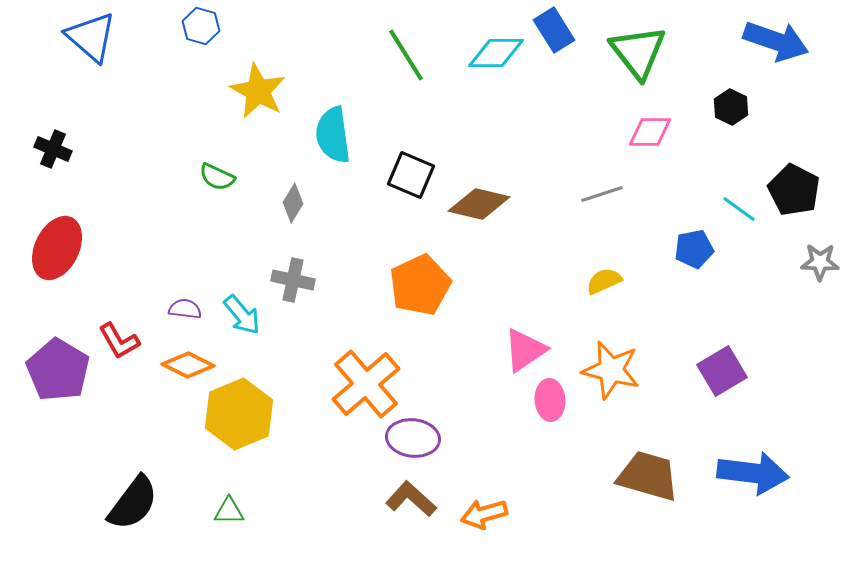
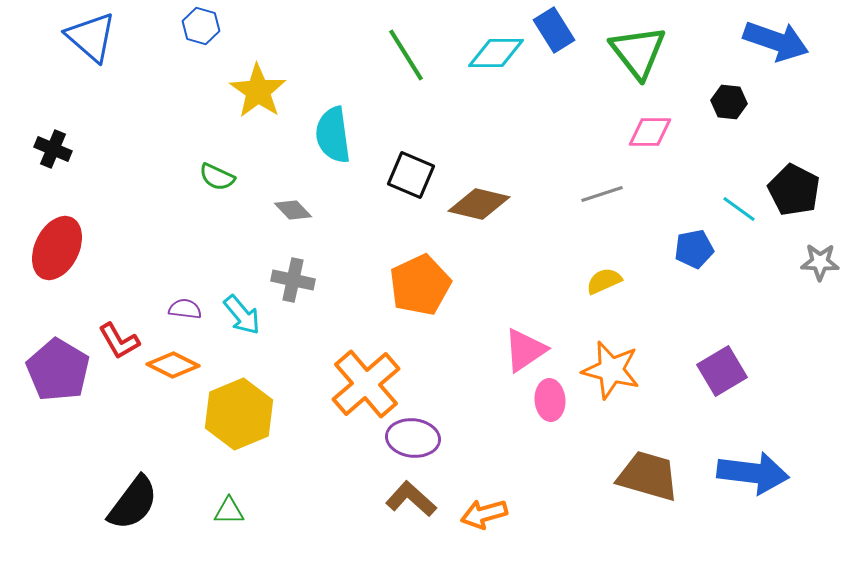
yellow star at (258, 91): rotated 6 degrees clockwise
black hexagon at (731, 107): moved 2 px left, 5 px up; rotated 20 degrees counterclockwise
gray diamond at (293, 203): moved 7 px down; rotated 75 degrees counterclockwise
orange diamond at (188, 365): moved 15 px left
